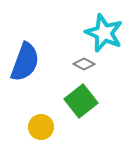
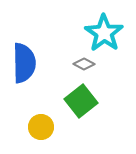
cyan star: rotated 12 degrees clockwise
blue semicircle: moved 1 px left, 1 px down; rotated 21 degrees counterclockwise
